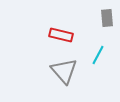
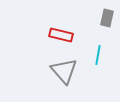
gray rectangle: rotated 18 degrees clockwise
cyan line: rotated 18 degrees counterclockwise
